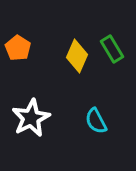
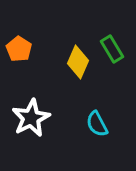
orange pentagon: moved 1 px right, 1 px down
yellow diamond: moved 1 px right, 6 px down
cyan semicircle: moved 1 px right, 3 px down
